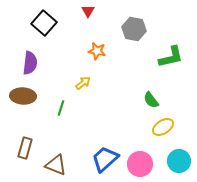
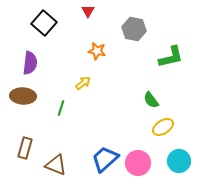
pink circle: moved 2 px left, 1 px up
